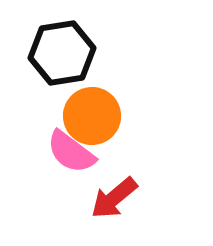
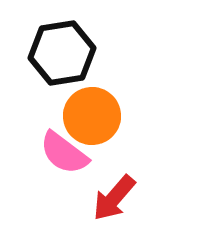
pink semicircle: moved 7 px left, 1 px down
red arrow: rotated 9 degrees counterclockwise
